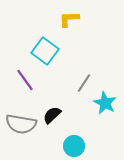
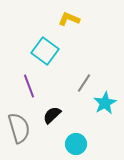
yellow L-shape: rotated 25 degrees clockwise
purple line: moved 4 px right, 6 px down; rotated 15 degrees clockwise
cyan star: rotated 15 degrees clockwise
gray semicircle: moved 2 px left, 4 px down; rotated 116 degrees counterclockwise
cyan circle: moved 2 px right, 2 px up
